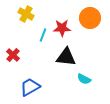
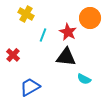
red star: moved 6 px right, 4 px down; rotated 30 degrees clockwise
